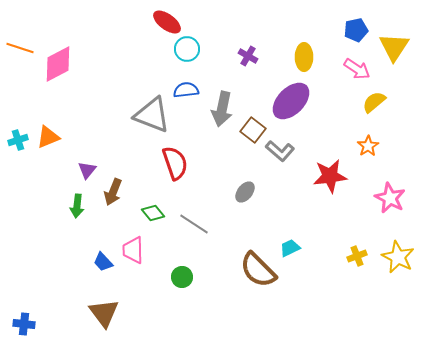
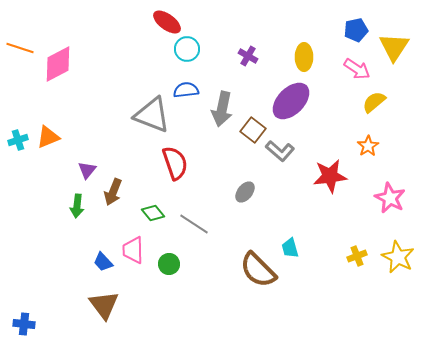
cyan trapezoid: rotated 80 degrees counterclockwise
green circle: moved 13 px left, 13 px up
brown triangle: moved 8 px up
